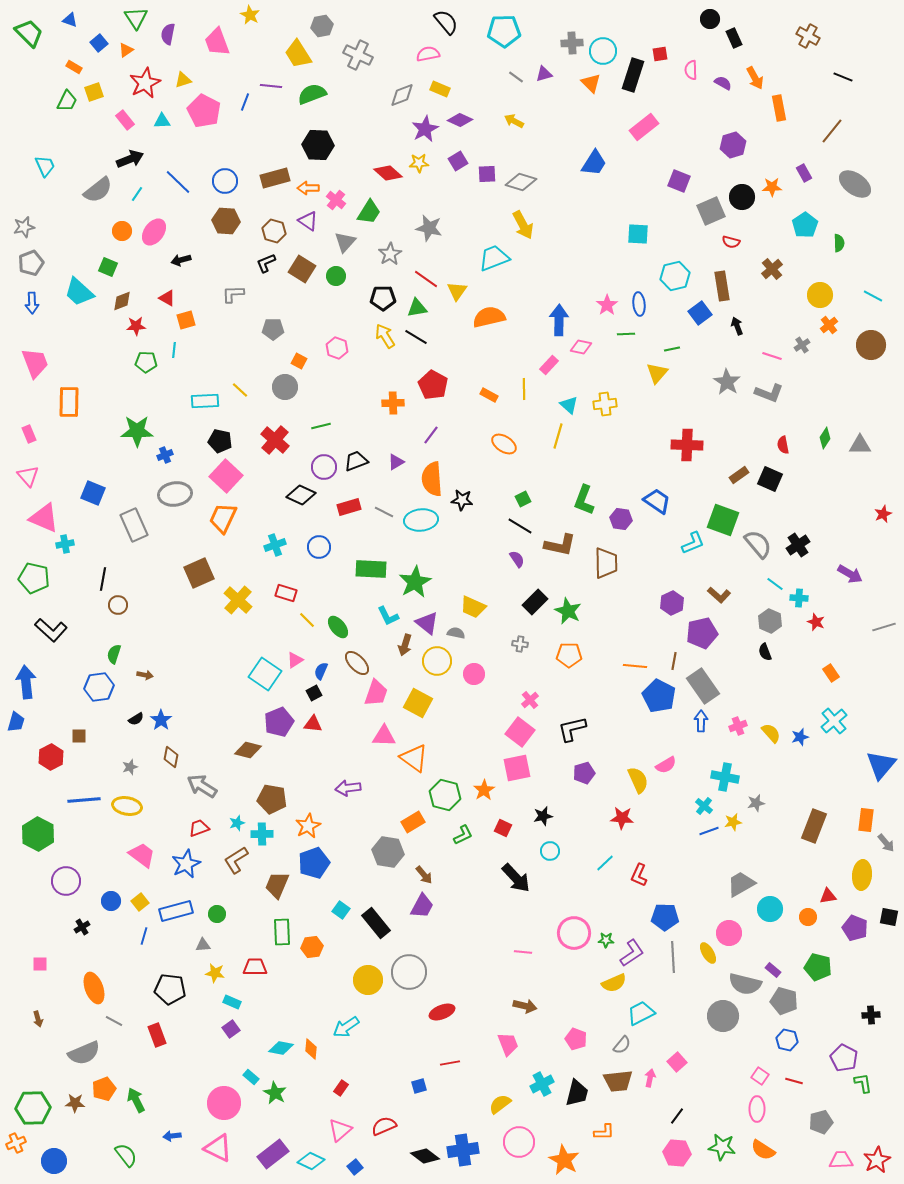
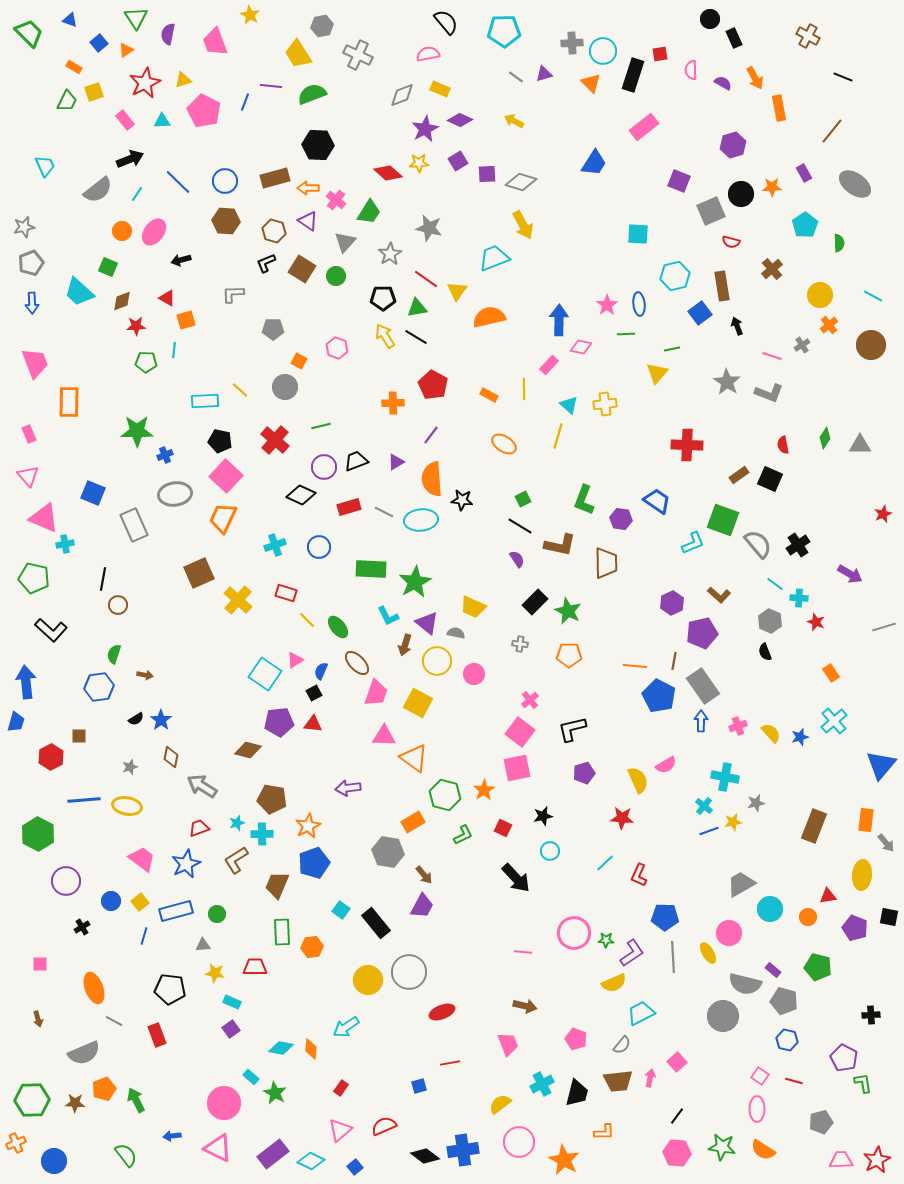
pink trapezoid at (217, 42): moved 2 px left
black circle at (742, 197): moved 1 px left, 3 px up
purple pentagon at (279, 722): rotated 16 degrees clockwise
pink trapezoid at (142, 855): moved 4 px down
green hexagon at (33, 1108): moved 1 px left, 8 px up
